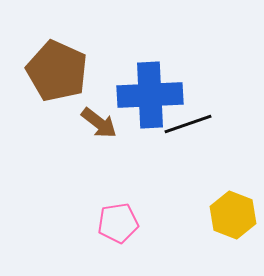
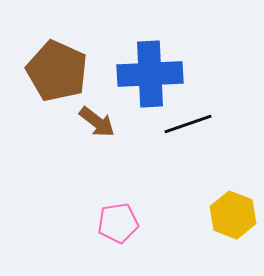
blue cross: moved 21 px up
brown arrow: moved 2 px left, 1 px up
